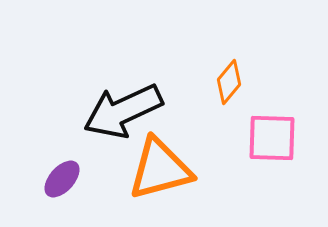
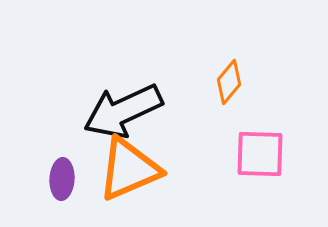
pink square: moved 12 px left, 16 px down
orange triangle: moved 31 px left; rotated 8 degrees counterclockwise
purple ellipse: rotated 39 degrees counterclockwise
